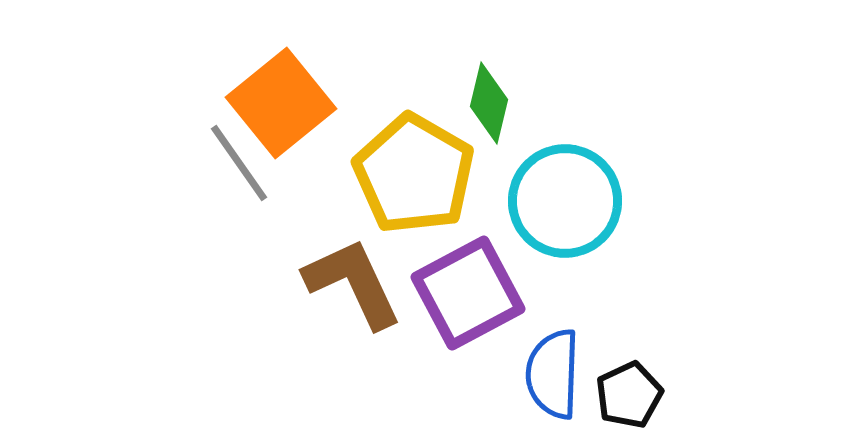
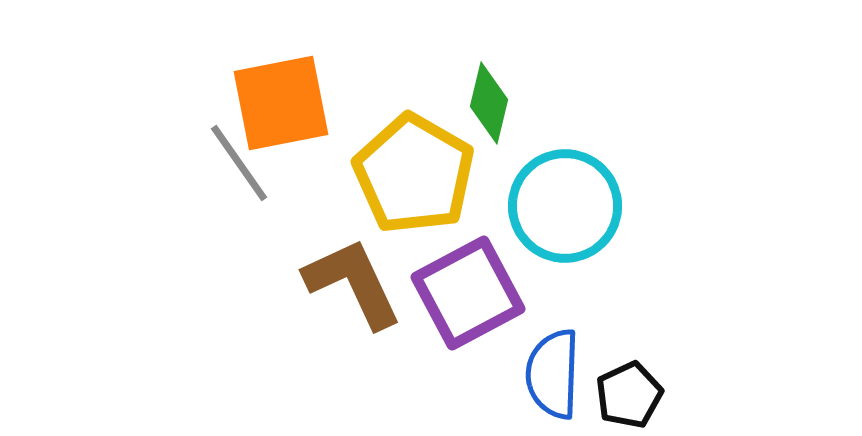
orange square: rotated 28 degrees clockwise
cyan circle: moved 5 px down
